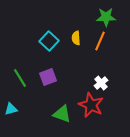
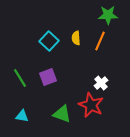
green star: moved 2 px right, 2 px up
cyan triangle: moved 11 px right, 7 px down; rotated 24 degrees clockwise
